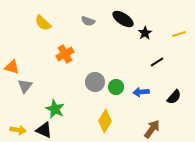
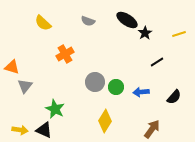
black ellipse: moved 4 px right, 1 px down
yellow arrow: moved 2 px right
